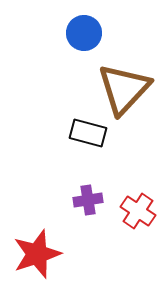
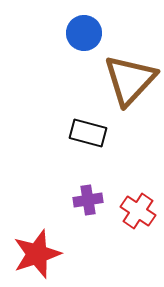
brown triangle: moved 6 px right, 9 px up
